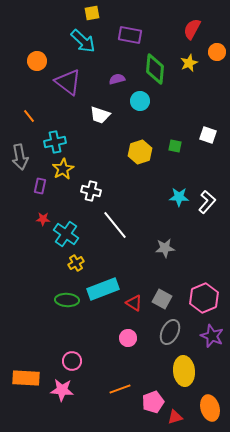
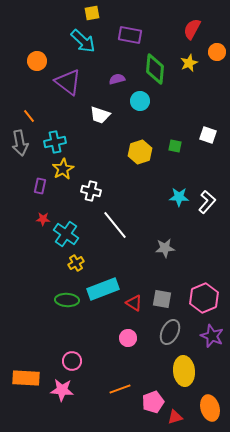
gray arrow at (20, 157): moved 14 px up
gray square at (162, 299): rotated 18 degrees counterclockwise
